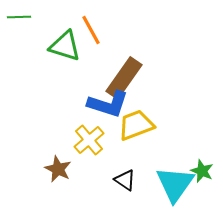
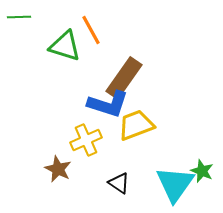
yellow cross: moved 3 px left; rotated 16 degrees clockwise
black triangle: moved 6 px left, 3 px down
